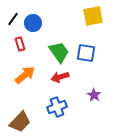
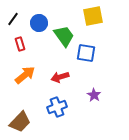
blue circle: moved 6 px right
green trapezoid: moved 5 px right, 16 px up
